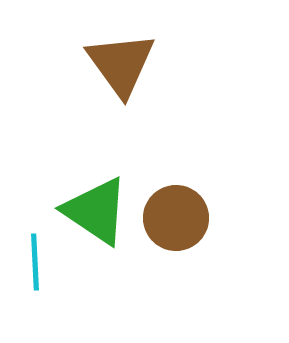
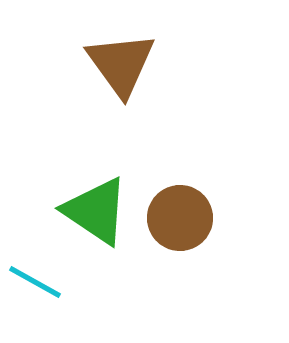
brown circle: moved 4 px right
cyan line: moved 20 px down; rotated 58 degrees counterclockwise
